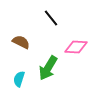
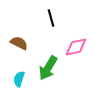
black line: rotated 24 degrees clockwise
brown semicircle: moved 2 px left, 1 px down
pink diamond: rotated 15 degrees counterclockwise
